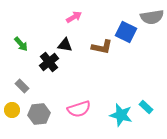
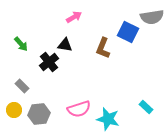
blue square: moved 2 px right
brown L-shape: moved 1 px right, 1 px down; rotated 100 degrees clockwise
yellow circle: moved 2 px right
cyan star: moved 13 px left, 4 px down
